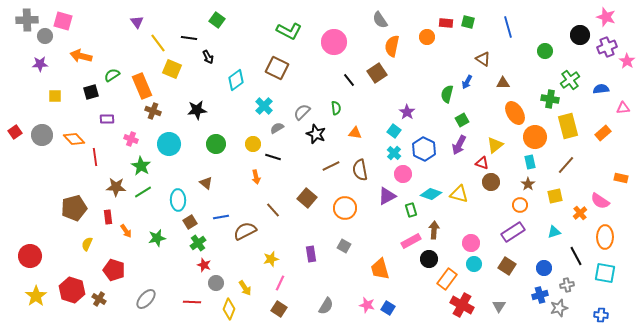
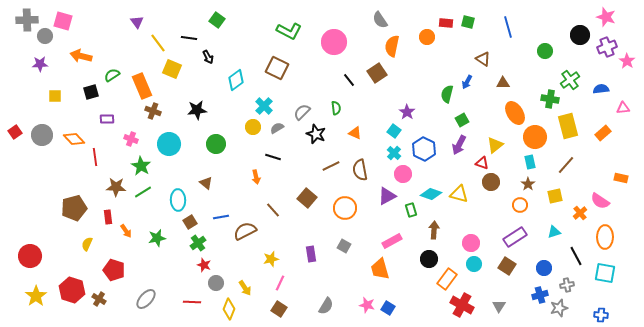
orange triangle at (355, 133): rotated 16 degrees clockwise
yellow circle at (253, 144): moved 17 px up
purple rectangle at (513, 232): moved 2 px right, 5 px down
pink rectangle at (411, 241): moved 19 px left
